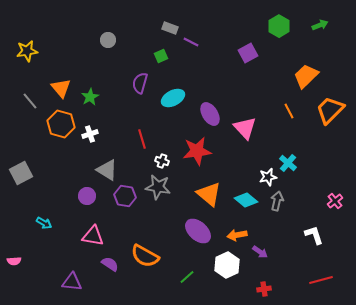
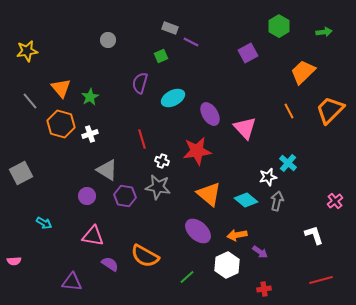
green arrow at (320, 25): moved 4 px right, 7 px down; rotated 14 degrees clockwise
orange trapezoid at (306, 76): moved 3 px left, 4 px up
